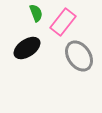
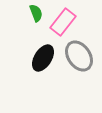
black ellipse: moved 16 px right, 10 px down; rotated 24 degrees counterclockwise
